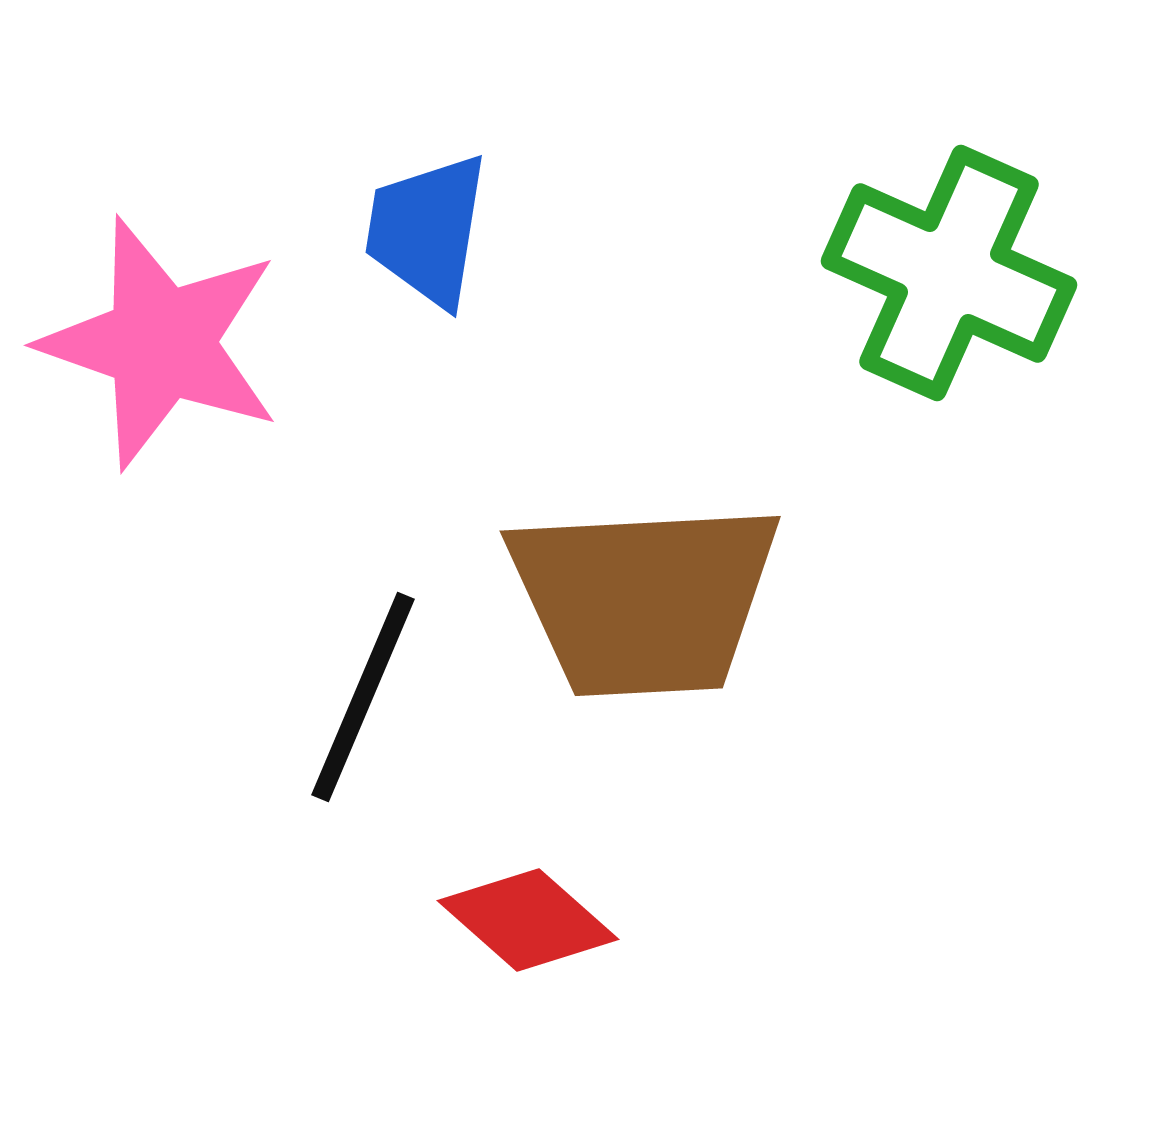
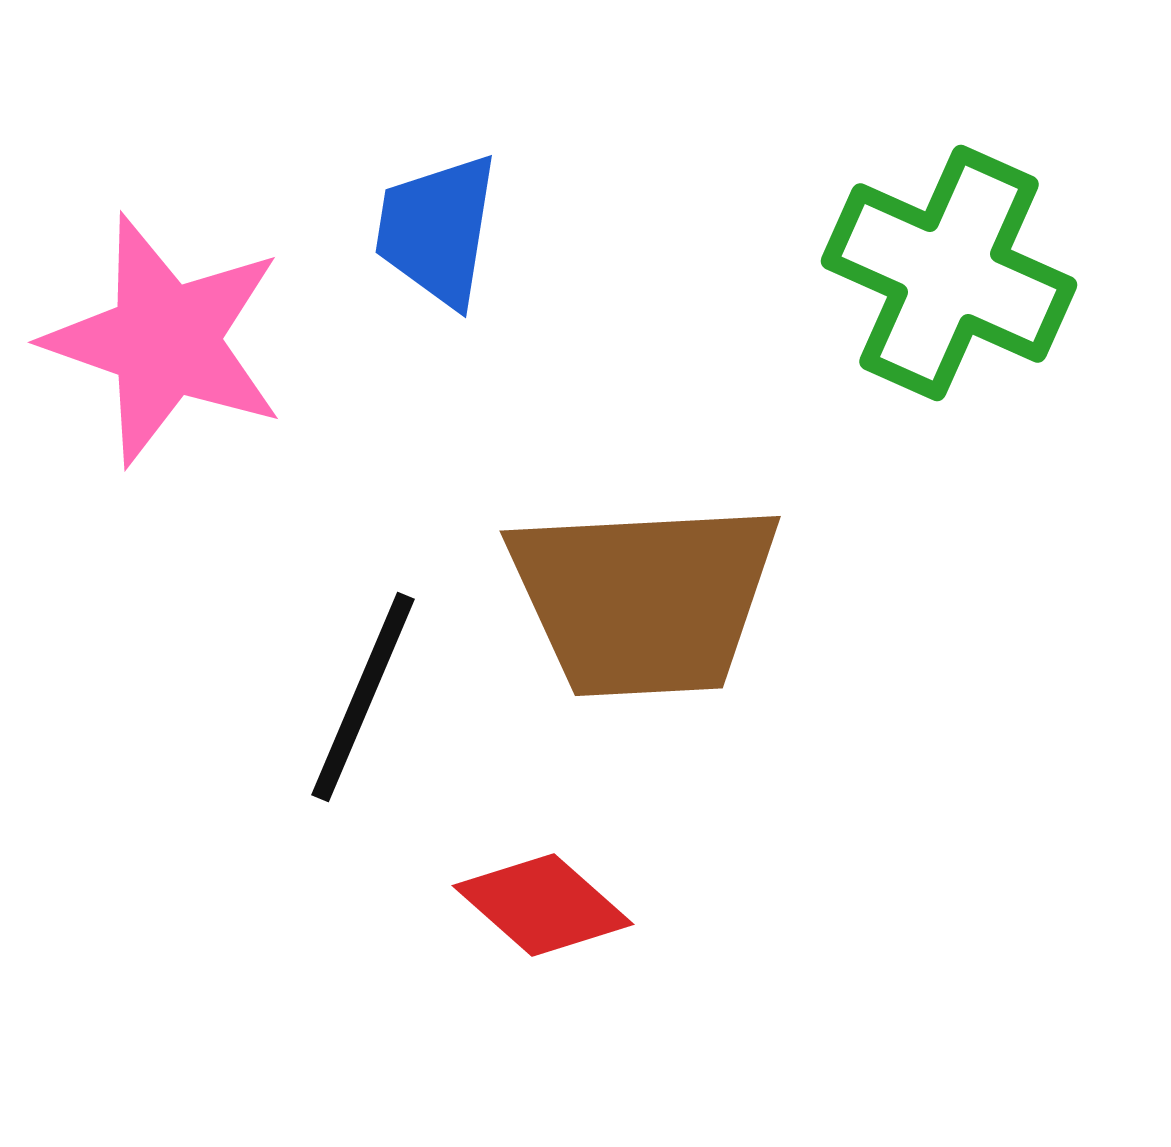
blue trapezoid: moved 10 px right
pink star: moved 4 px right, 3 px up
red diamond: moved 15 px right, 15 px up
